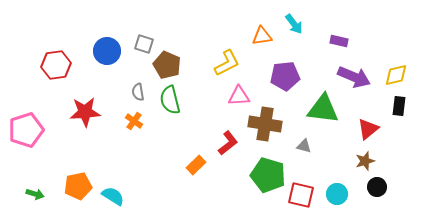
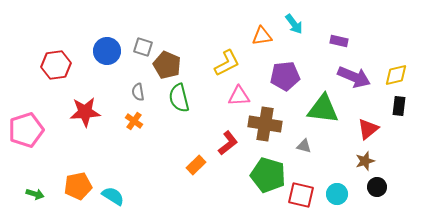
gray square: moved 1 px left, 3 px down
green semicircle: moved 9 px right, 2 px up
